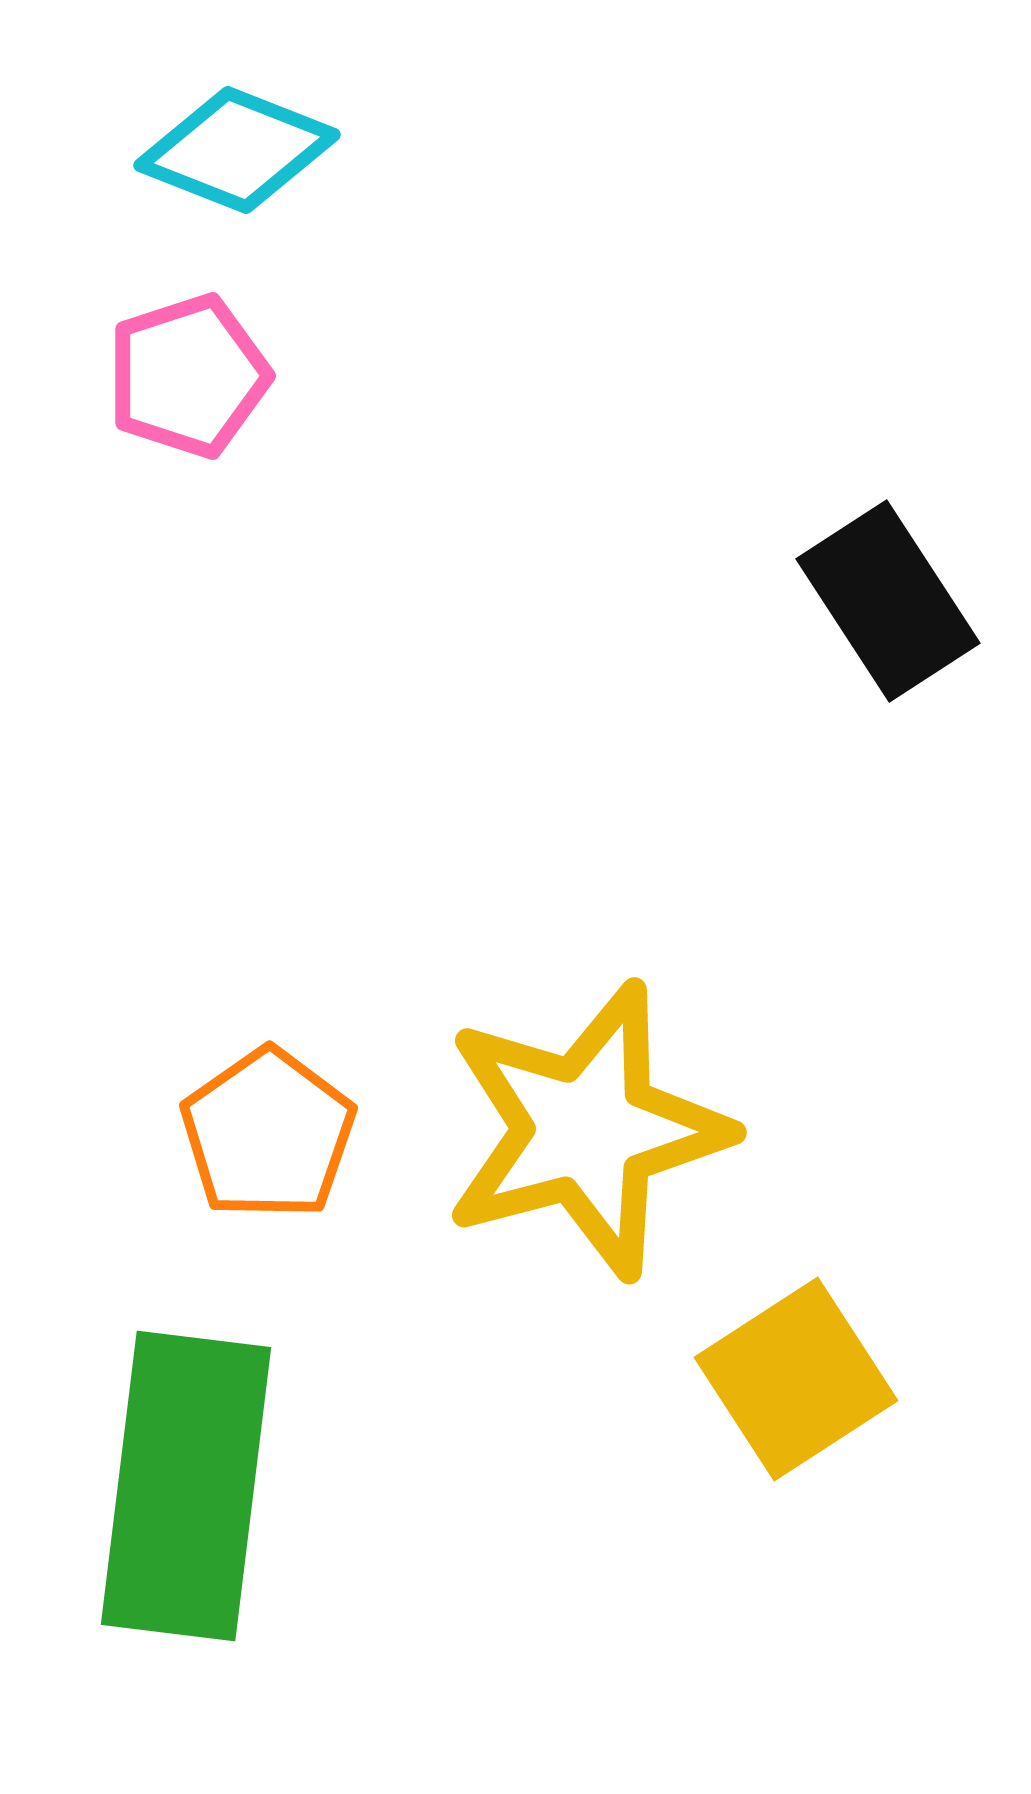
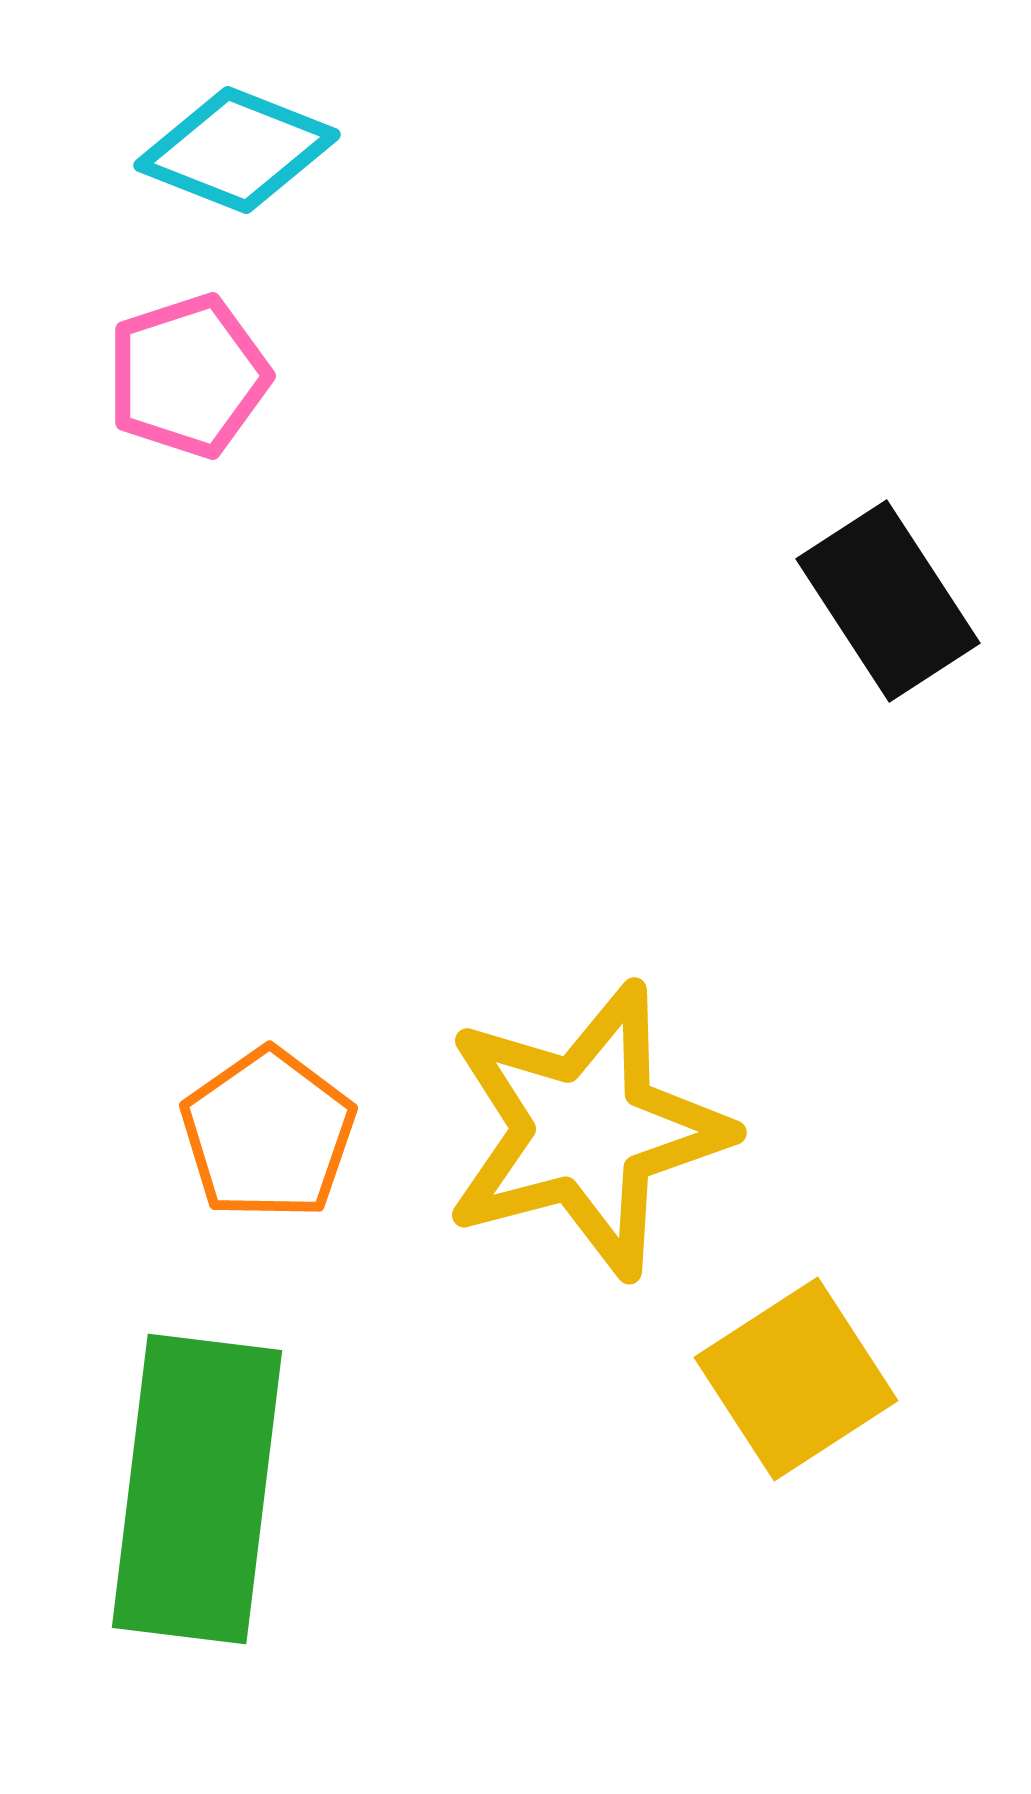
green rectangle: moved 11 px right, 3 px down
